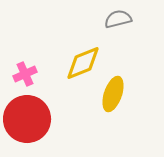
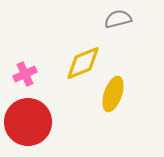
red circle: moved 1 px right, 3 px down
